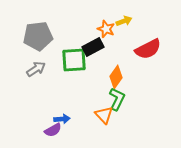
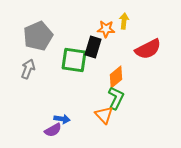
yellow arrow: rotated 63 degrees counterclockwise
orange star: rotated 18 degrees counterclockwise
gray pentagon: rotated 16 degrees counterclockwise
black rectangle: rotated 45 degrees counterclockwise
green square: rotated 12 degrees clockwise
gray arrow: moved 8 px left; rotated 36 degrees counterclockwise
orange diamond: rotated 15 degrees clockwise
green L-shape: moved 1 px left, 1 px up
blue arrow: rotated 14 degrees clockwise
